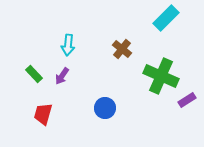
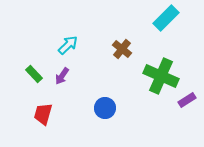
cyan arrow: rotated 140 degrees counterclockwise
